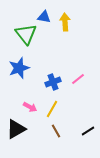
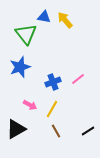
yellow arrow: moved 2 px up; rotated 36 degrees counterclockwise
blue star: moved 1 px right, 1 px up
pink arrow: moved 2 px up
